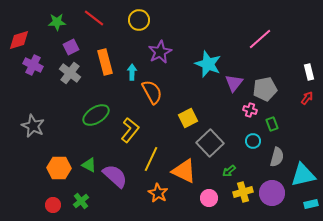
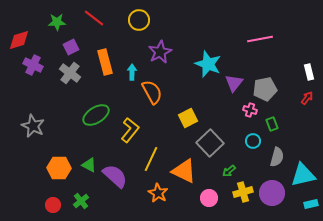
pink line: rotated 30 degrees clockwise
